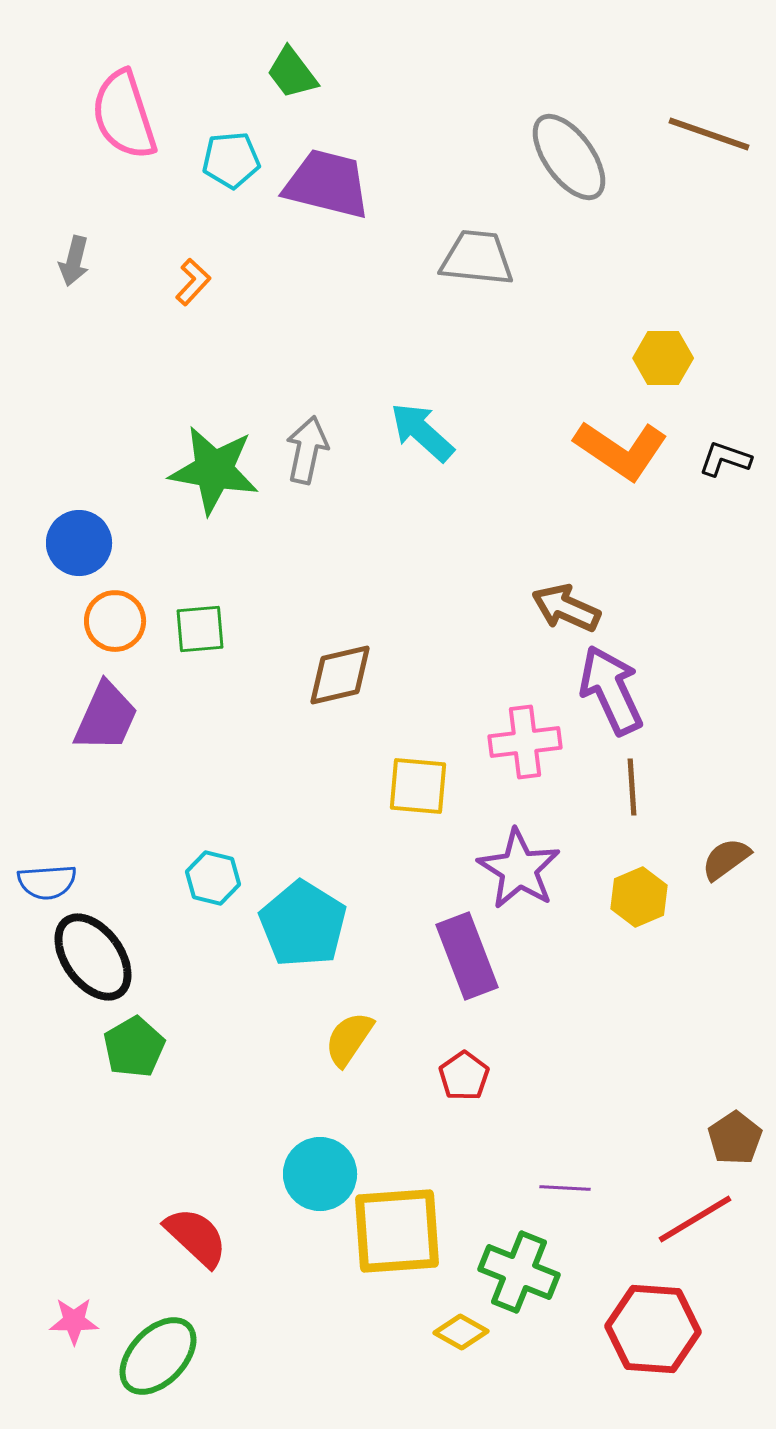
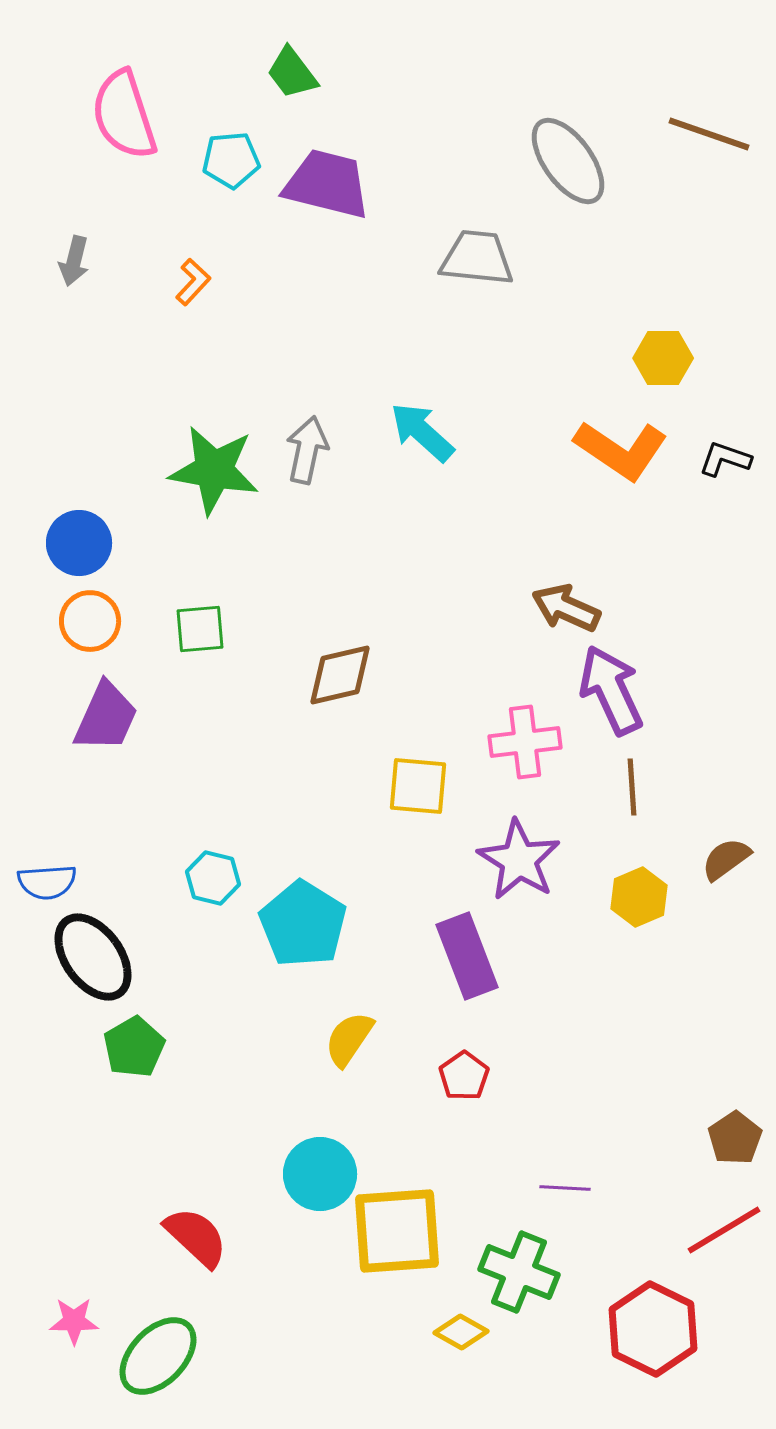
gray ellipse at (569, 157): moved 1 px left, 4 px down
orange circle at (115, 621): moved 25 px left
purple star at (519, 869): moved 9 px up
red line at (695, 1219): moved 29 px right, 11 px down
red hexagon at (653, 1329): rotated 22 degrees clockwise
